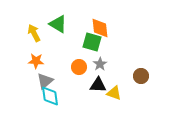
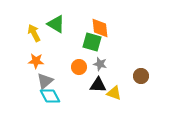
green triangle: moved 2 px left
gray star: rotated 24 degrees counterclockwise
cyan diamond: rotated 20 degrees counterclockwise
